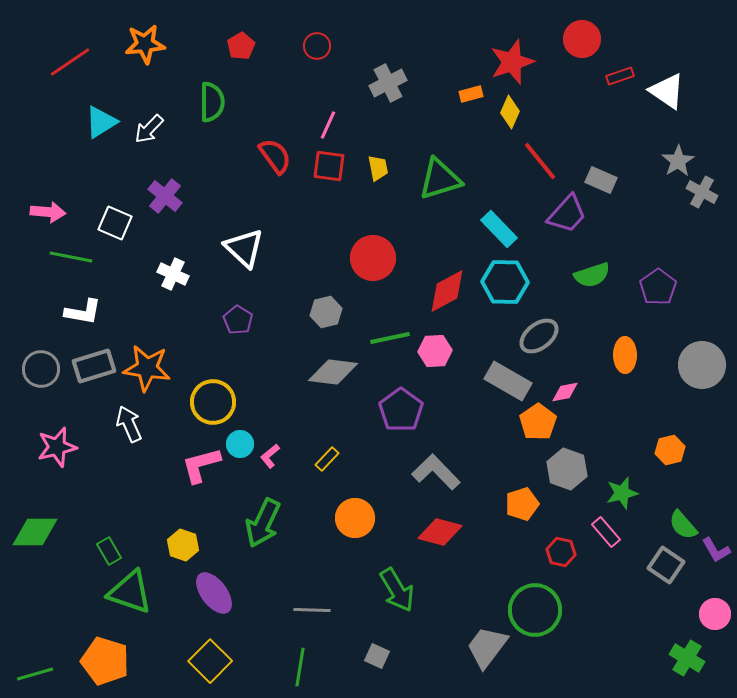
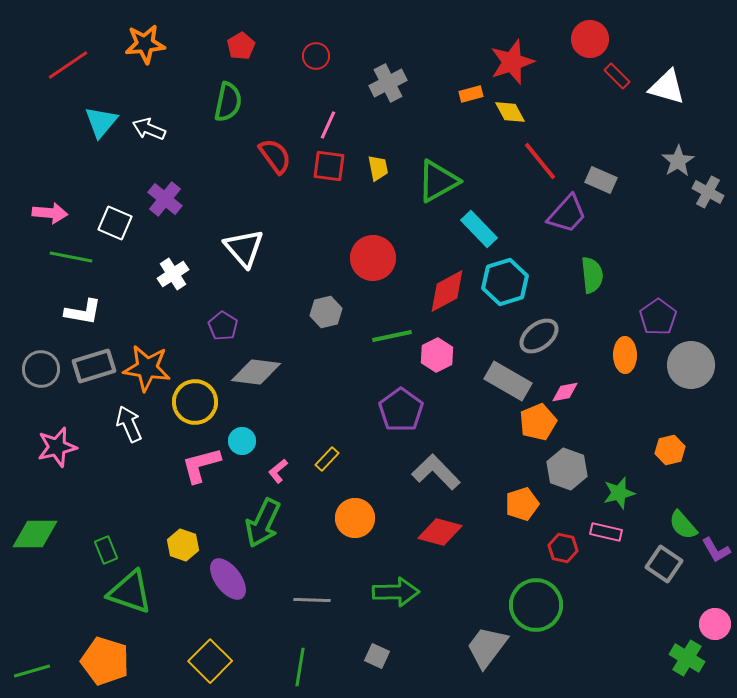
red circle at (582, 39): moved 8 px right
red circle at (317, 46): moved 1 px left, 10 px down
red line at (70, 62): moved 2 px left, 3 px down
red rectangle at (620, 76): moved 3 px left; rotated 64 degrees clockwise
white triangle at (667, 91): moved 4 px up; rotated 18 degrees counterclockwise
green semicircle at (212, 102): moved 16 px right; rotated 12 degrees clockwise
yellow diamond at (510, 112): rotated 52 degrees counterclockwise
cyan triangle at (101, 122): rotated 18 degrees counterclockwise
white arrow at (149, 129): rotated 68 degrees clockwise
green triangle at (440, 179): moved 2 px left, 2 px down; rotated 12 degrees counterclockwise
gray cross at (702, 192): moved 6 px right
purple cross at (165, 196): moved 3 px down
pink arrow at (48, 212): moved 2 px right, 1 px down
cyan rectangle at (499, 229): moved 20 px left
white triangle at (244, 248): rotated 6 degrees clockwise
white cross at (173, 274): rotated 32 degrees clockwise
green semicircle at (592, 275): rotated 78 degrees counterclockwise
cyan hexagon at (505, 282): rotated 18 degrees counterclockwise
purple pentagon at (658, 287): moved 30 px down
purple pentagon at (238, 320): moved 15 px left, 6 px down
green line at (390, 338): moved 2 px right, 2 px up
pink hexagon at (435, 351): moved 2 px right, 4 px down; rotated 24 degrees counterclockwise
gray circle at (702, 365): moved 11 px left
gray diamond at (333, 372): moved 77 px left
yellow circle at (213, 402): moved 18 px left
orange pentagon at (538, 422): rotated 12 degrees clockwise
cyan circle at (240, 444): moved 2 px right, 3 px up
pink L-shape at (270, 456): moved 8 px right, 15 px down
green star at (622, 493): moved 3 px left
green diamond at (35, 532): moved 2 px down
pink rectangle at (606, 532): rotated 36 degrees counterclockwise
green rectangle at (109, 551): moved 3 px left, 1 px up; rotated 8 degrees clockwise
red hexagon at (561, 552): moved 2 px right, 4 px up
gray square at (666, 565): moved 2 px left, 1 px up
green arrow at (397, 590): moved 1 px left, 2 px down; rotated 60 degrees counterclockwise
purple ellipse at (214, 593): moved 14 px right, 14 px up
gray line at (312, 610): moved 10 px up
green circle at (535, 610): moved 1 px right, 5 px up
pink circle at (715, 614): moved 10 px down
green line at (35, 674): moved 3 px left, 3 px up
